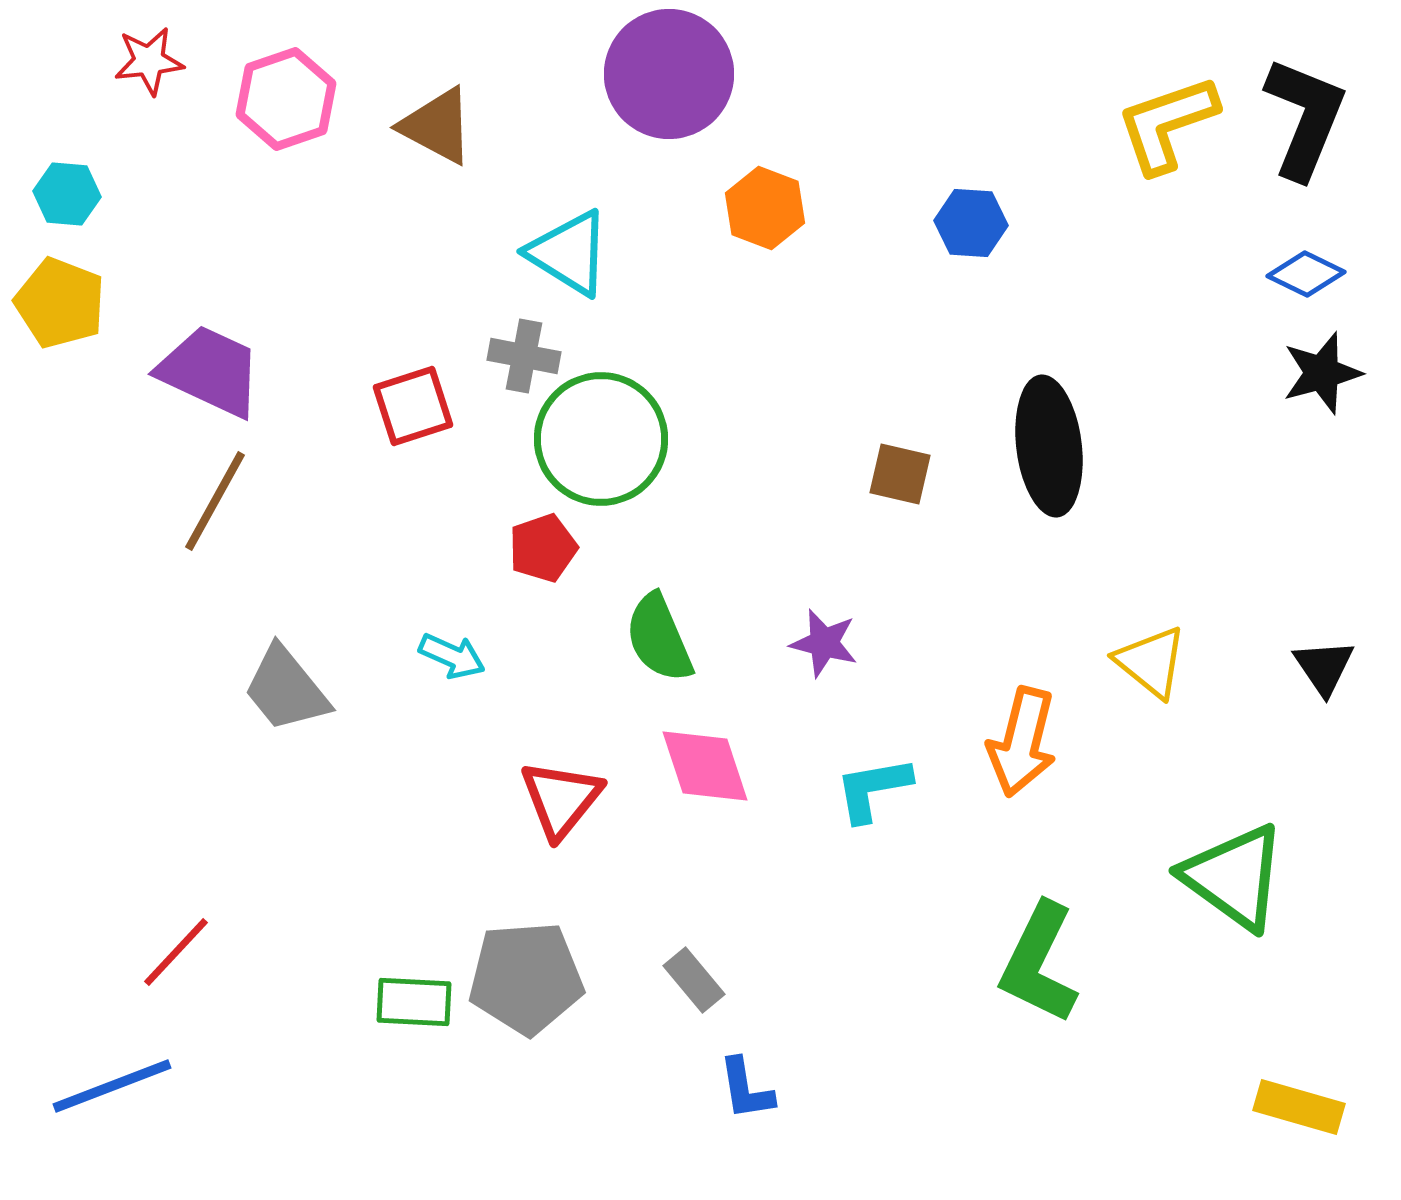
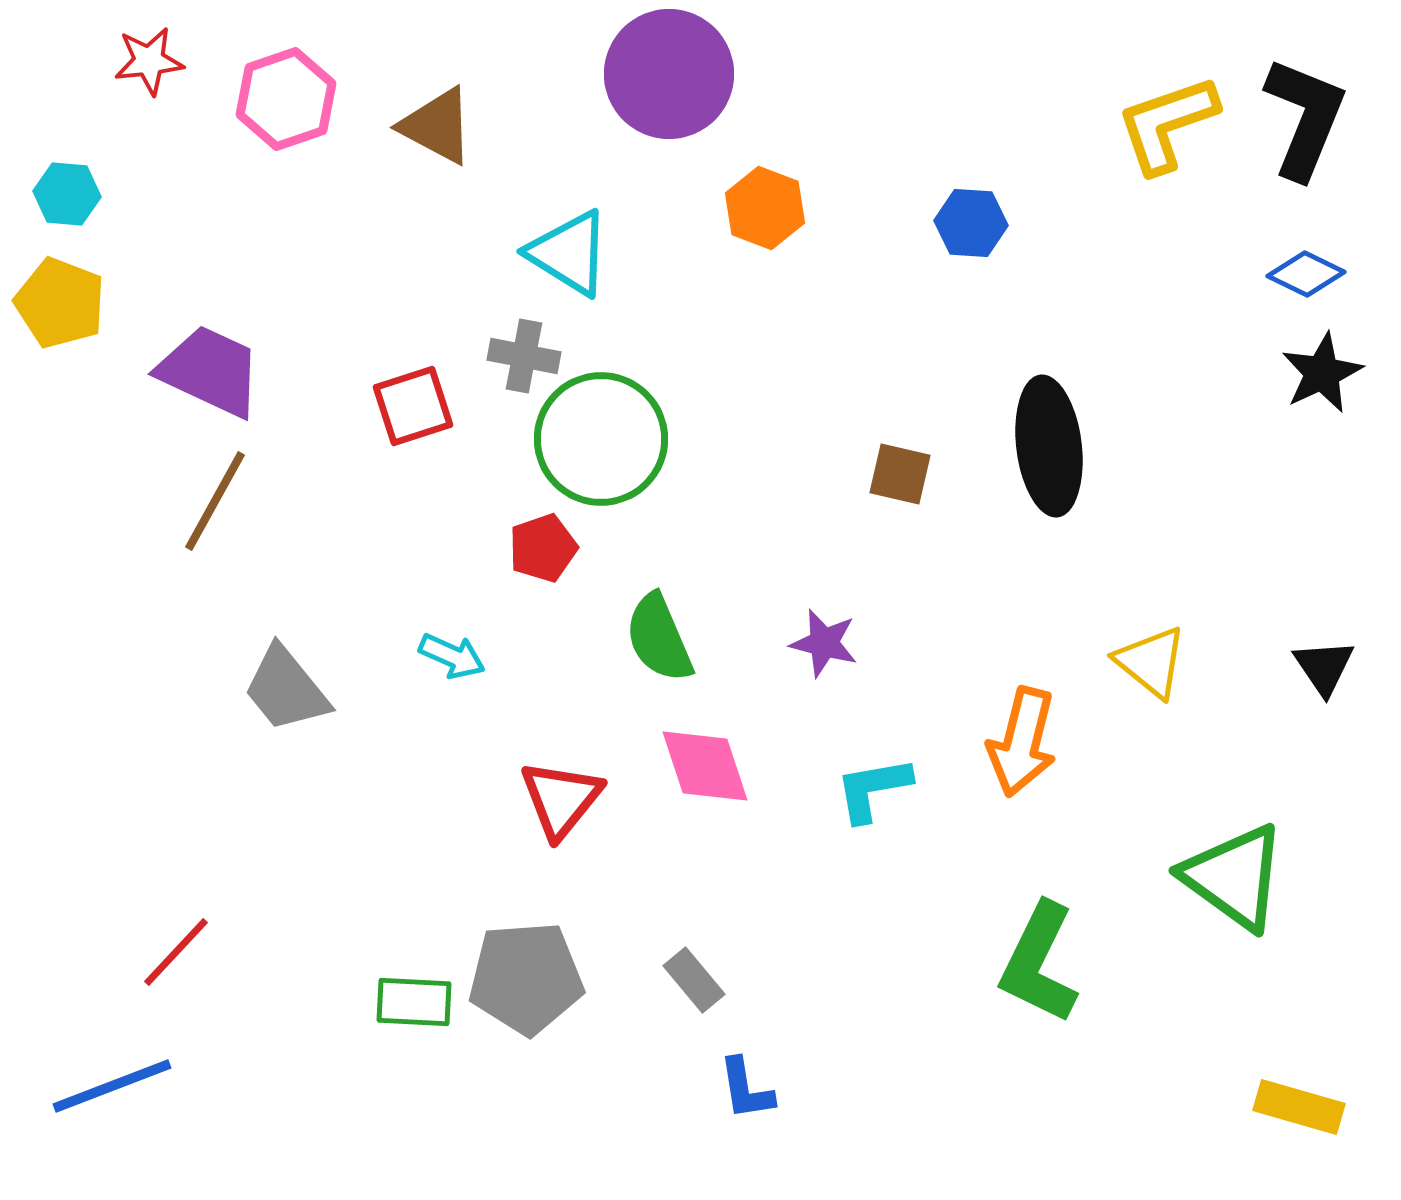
black star: rotated 10 degrees counterclockwise
